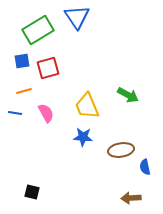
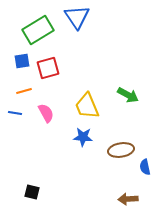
brown arrow: moved 3 px left, 1 px down
